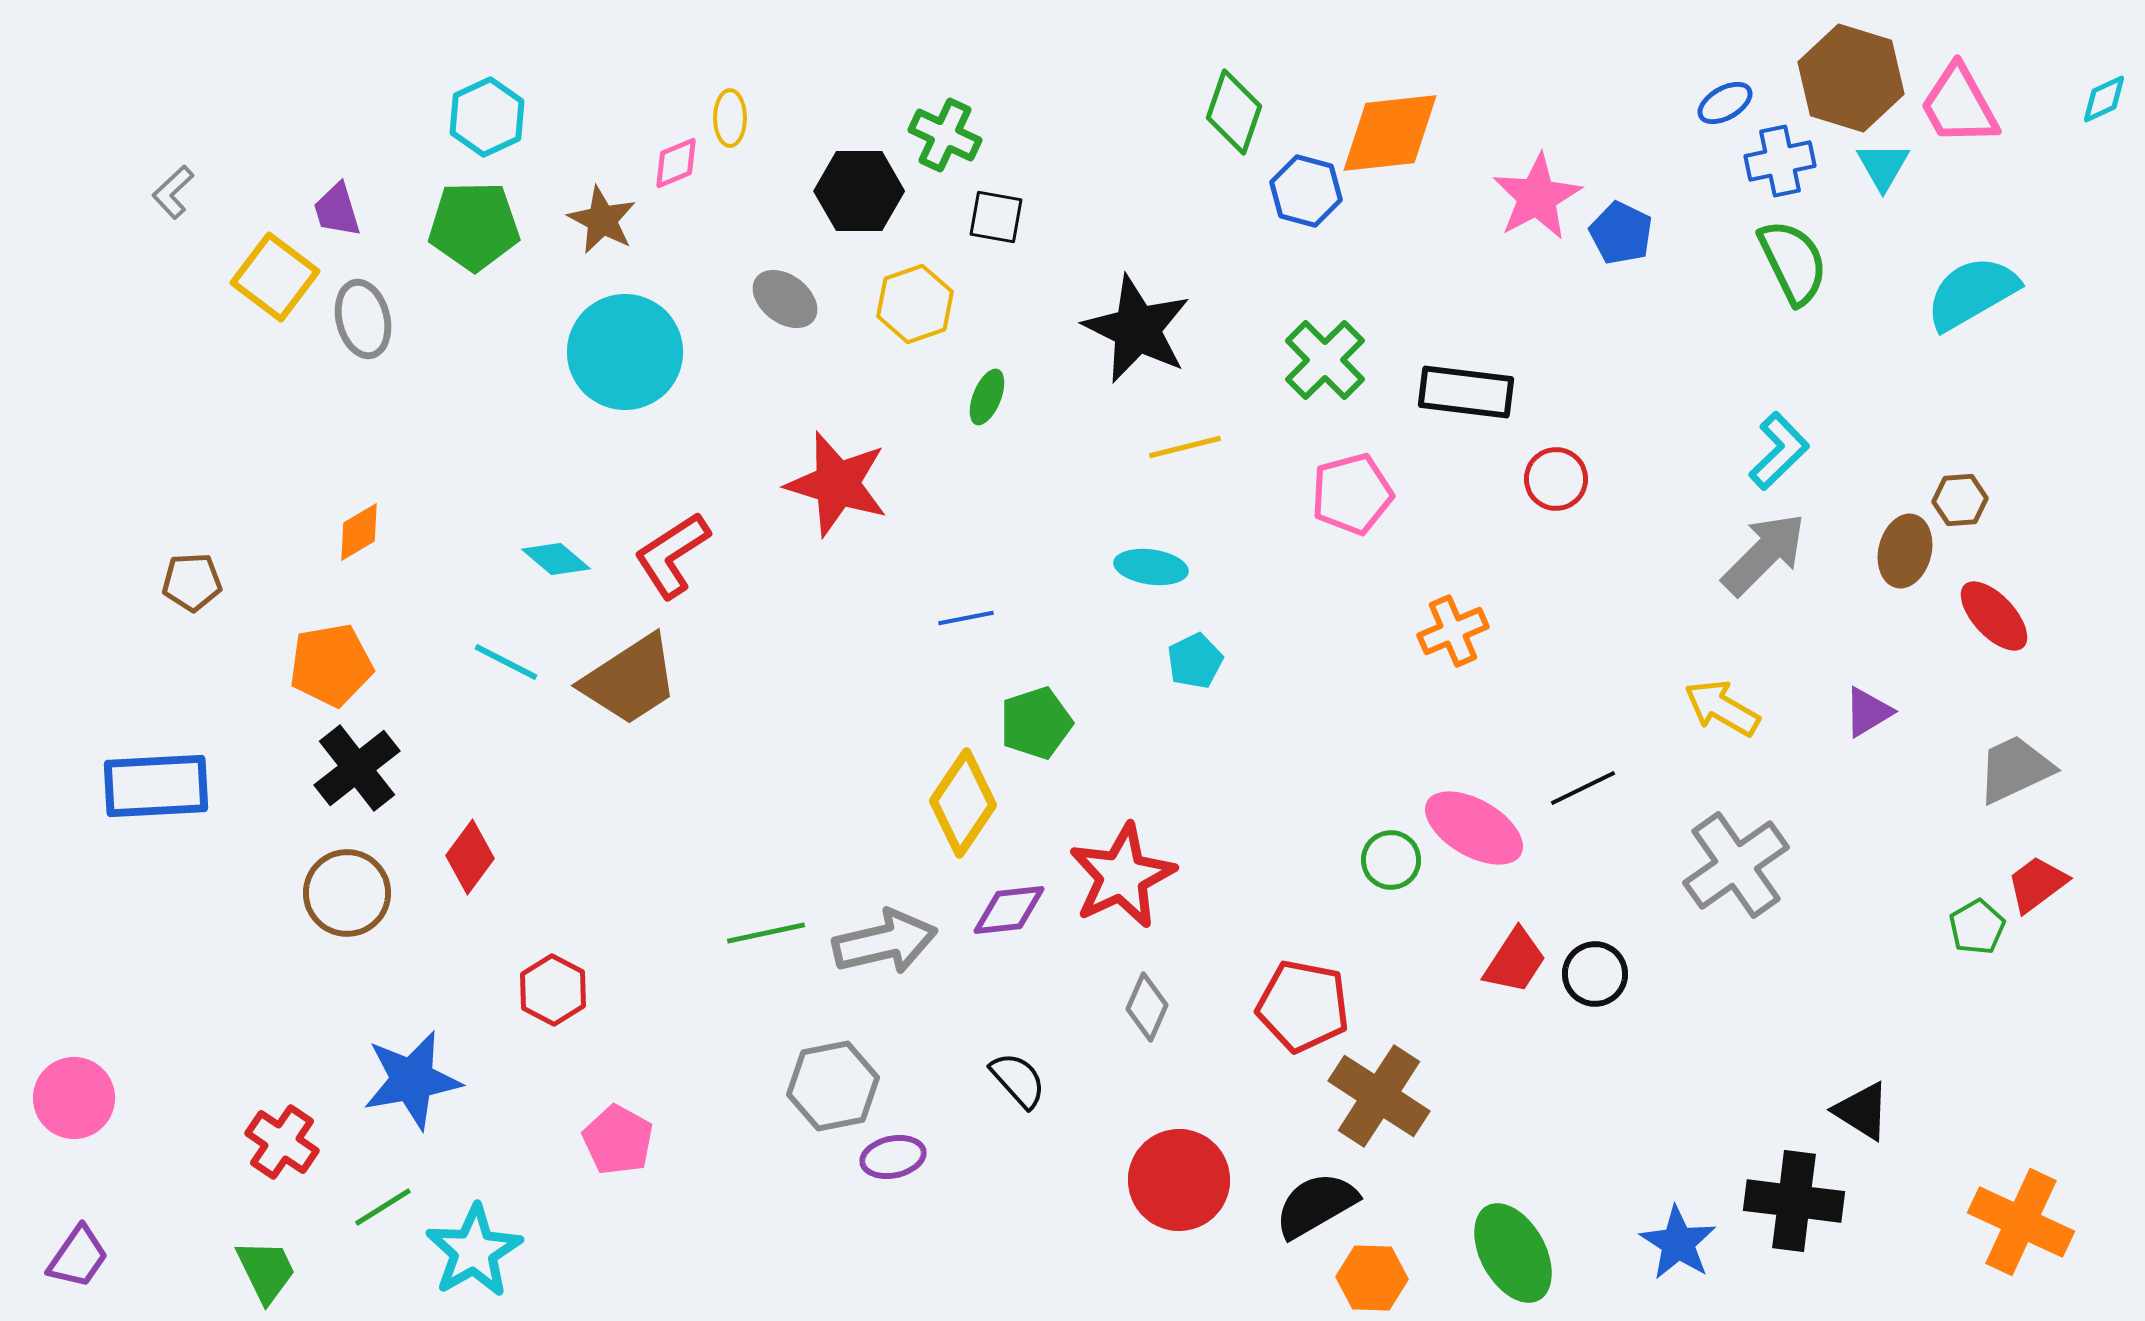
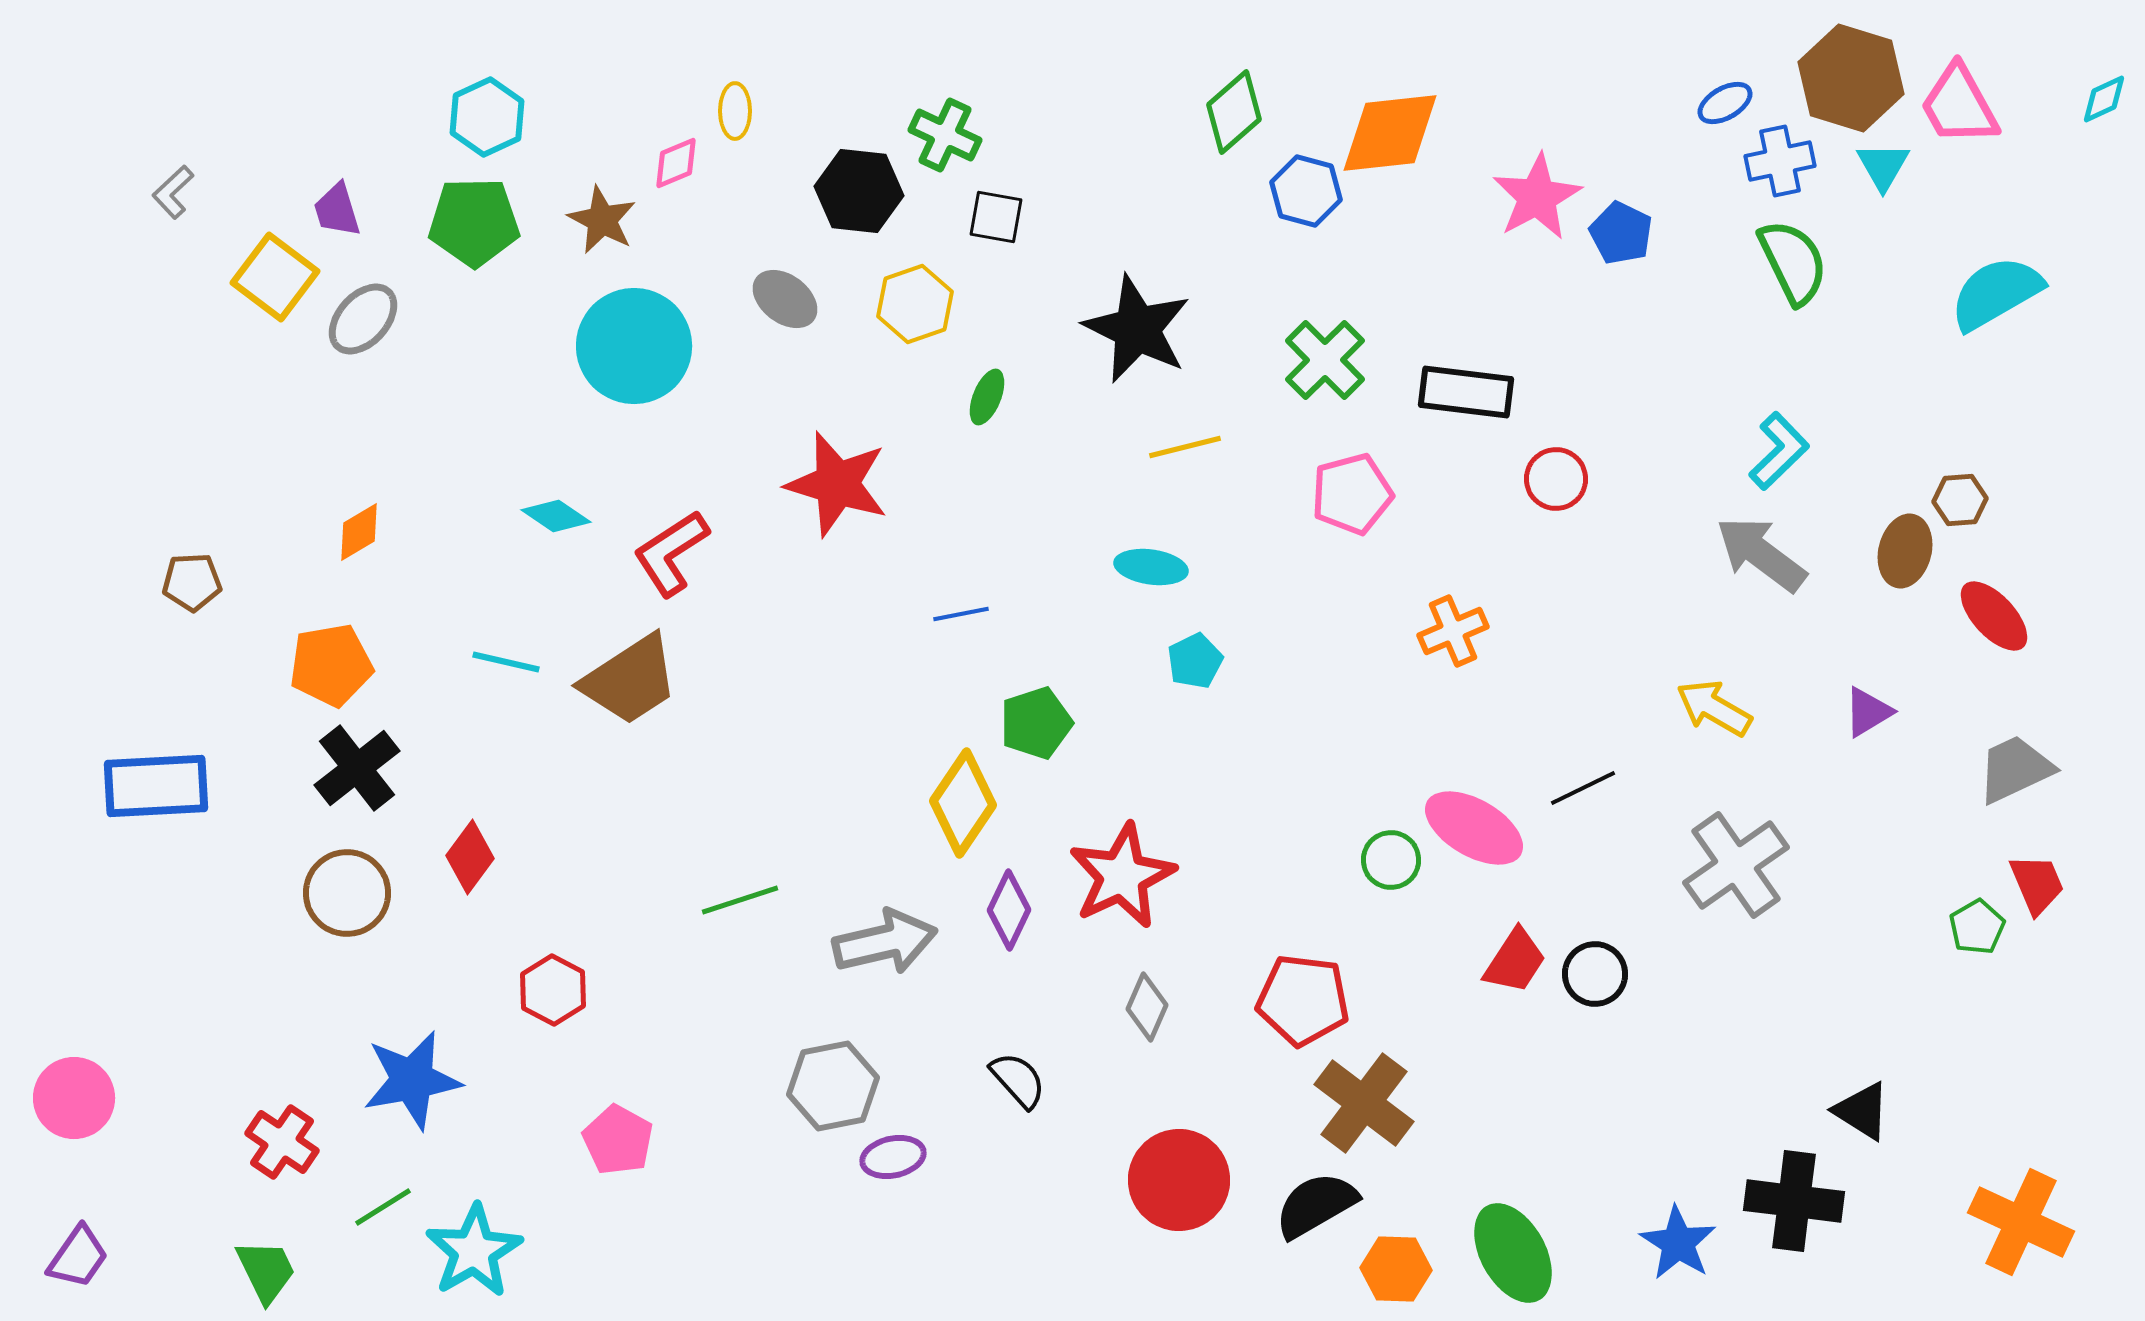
green diamond at (1234, 112): rotated 30 degrees clockwise
yellow ellipse at (730, 118): moved 5 px right, 7 px up
black hexagon at (859, 191): rotated 6 degrees clockwise
green pentagon at (474, 226): moved 4 px up
cyan semicircle at (1972, 293): moved 24 px right
gray ellipse at (363, 319): rotated 56 degrees clockwise
cyan circle at (625, 352): moved 9 px right, 6 px up
gray arrow at (1764, 554): moved 3 px left; rotated 98 degrees counterclockwise
red L-shape at (672, 555): moved 1 px left, 2 px up
cyan diamond at (556, 559): moved 43 px up; rotated 6 degrees counterclockwise
blue line at (966, 618): moved 5 px left, 4 px up
cyan line at (506, 662): rotated 14 degrees counterclockwise
yellow arrow at (1722, 708): moved 8 px left
red trapezoid at (2037, 884): rotated 104 degrees clockwise
purple diamond at (1009, 910): rotated 58 degrees counterclockwise
green line at (766, 933): moved 26 px left, 33 px up; rotated 6 degrees counterclockwise
red pentagon at (1303, 1006): moved 6 px up; rotated 4 degrees counterclockwise
brown cross at (1379, 1096): moved 15 px left, 7 px down; rotated 4 degrees clockwise
orange hexagon at (1372, 1278): moved 24 px right, 9 px up
